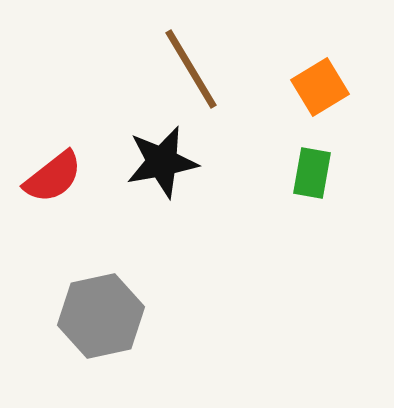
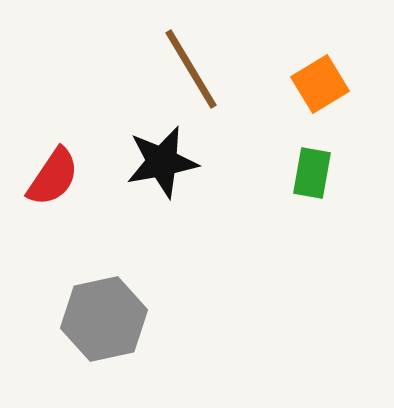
orange square: moved 3 px up
red semicircle: rotated 18 degrees counterclockwise
gray hexagon: moved 3 px right, 3 px down
